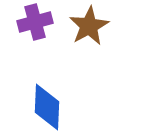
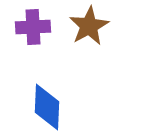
purple cross: moved 2 px left, 5 px down; rotated 12 degrees clockwise
